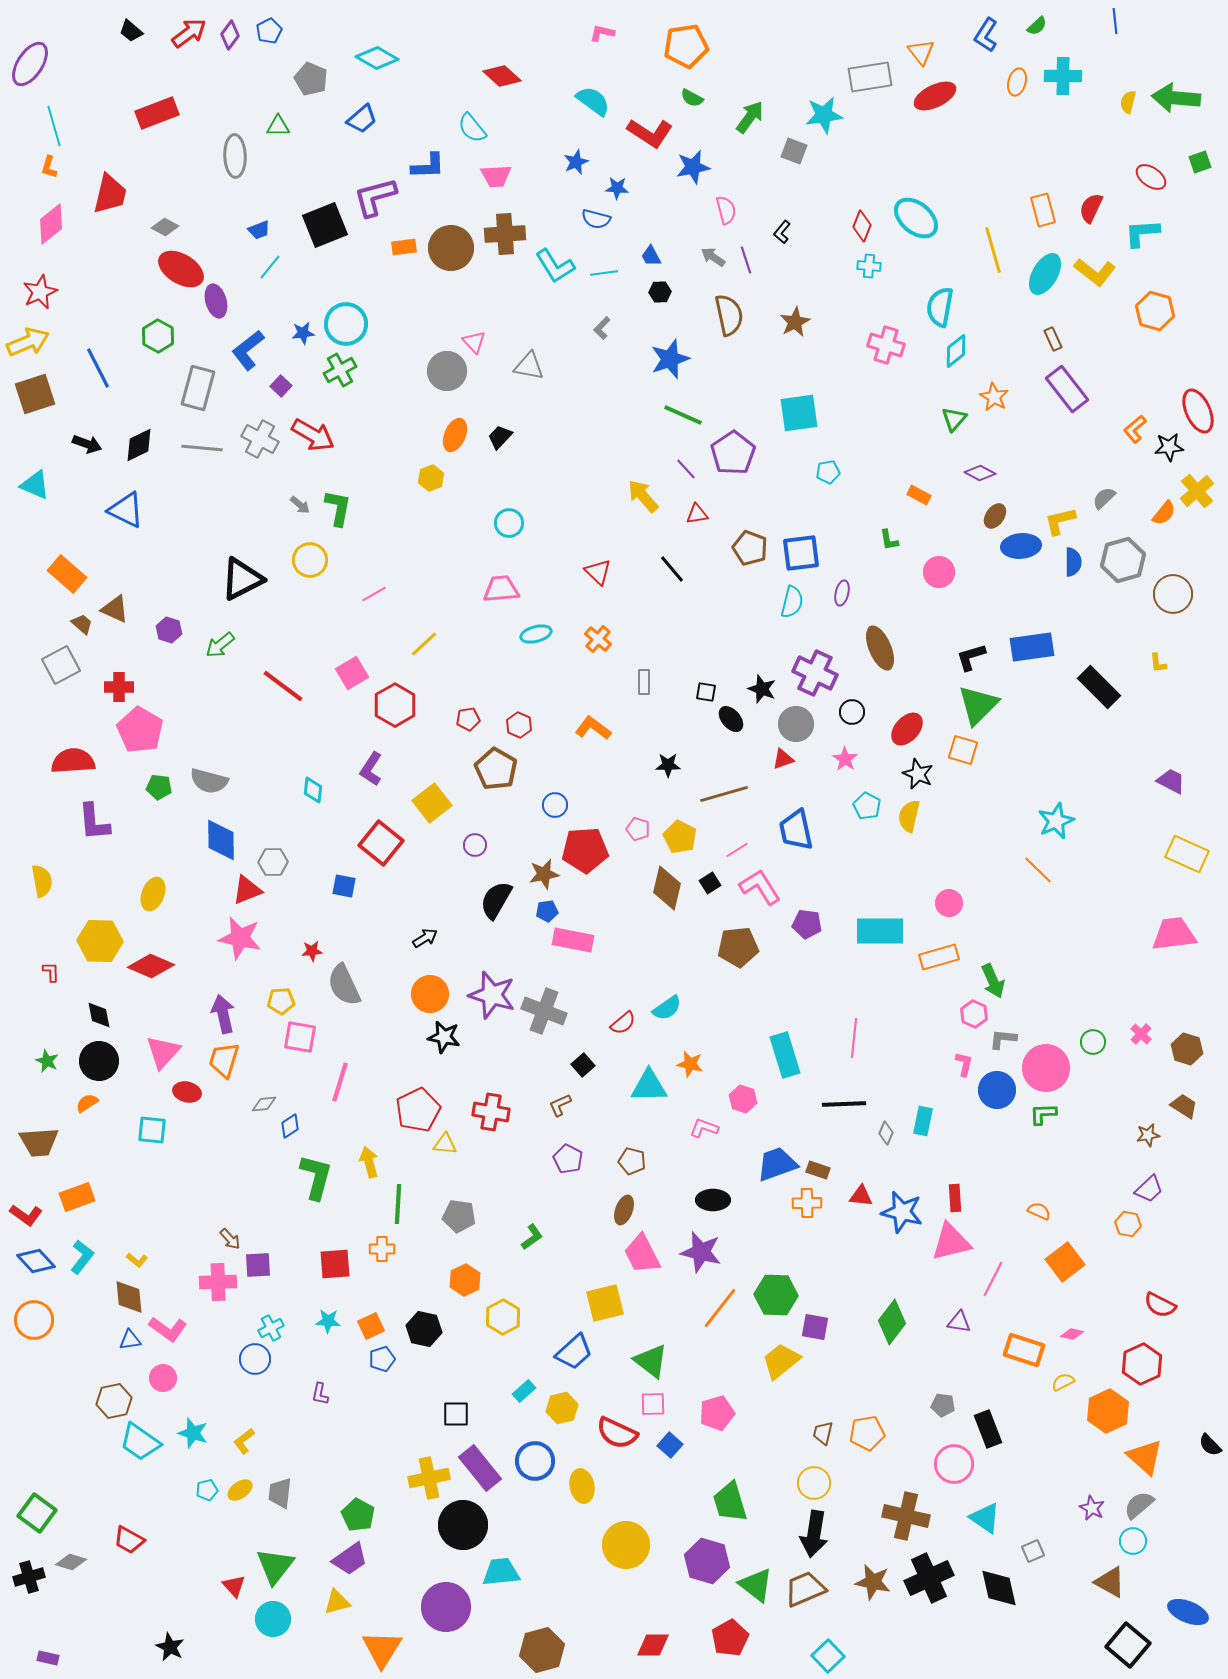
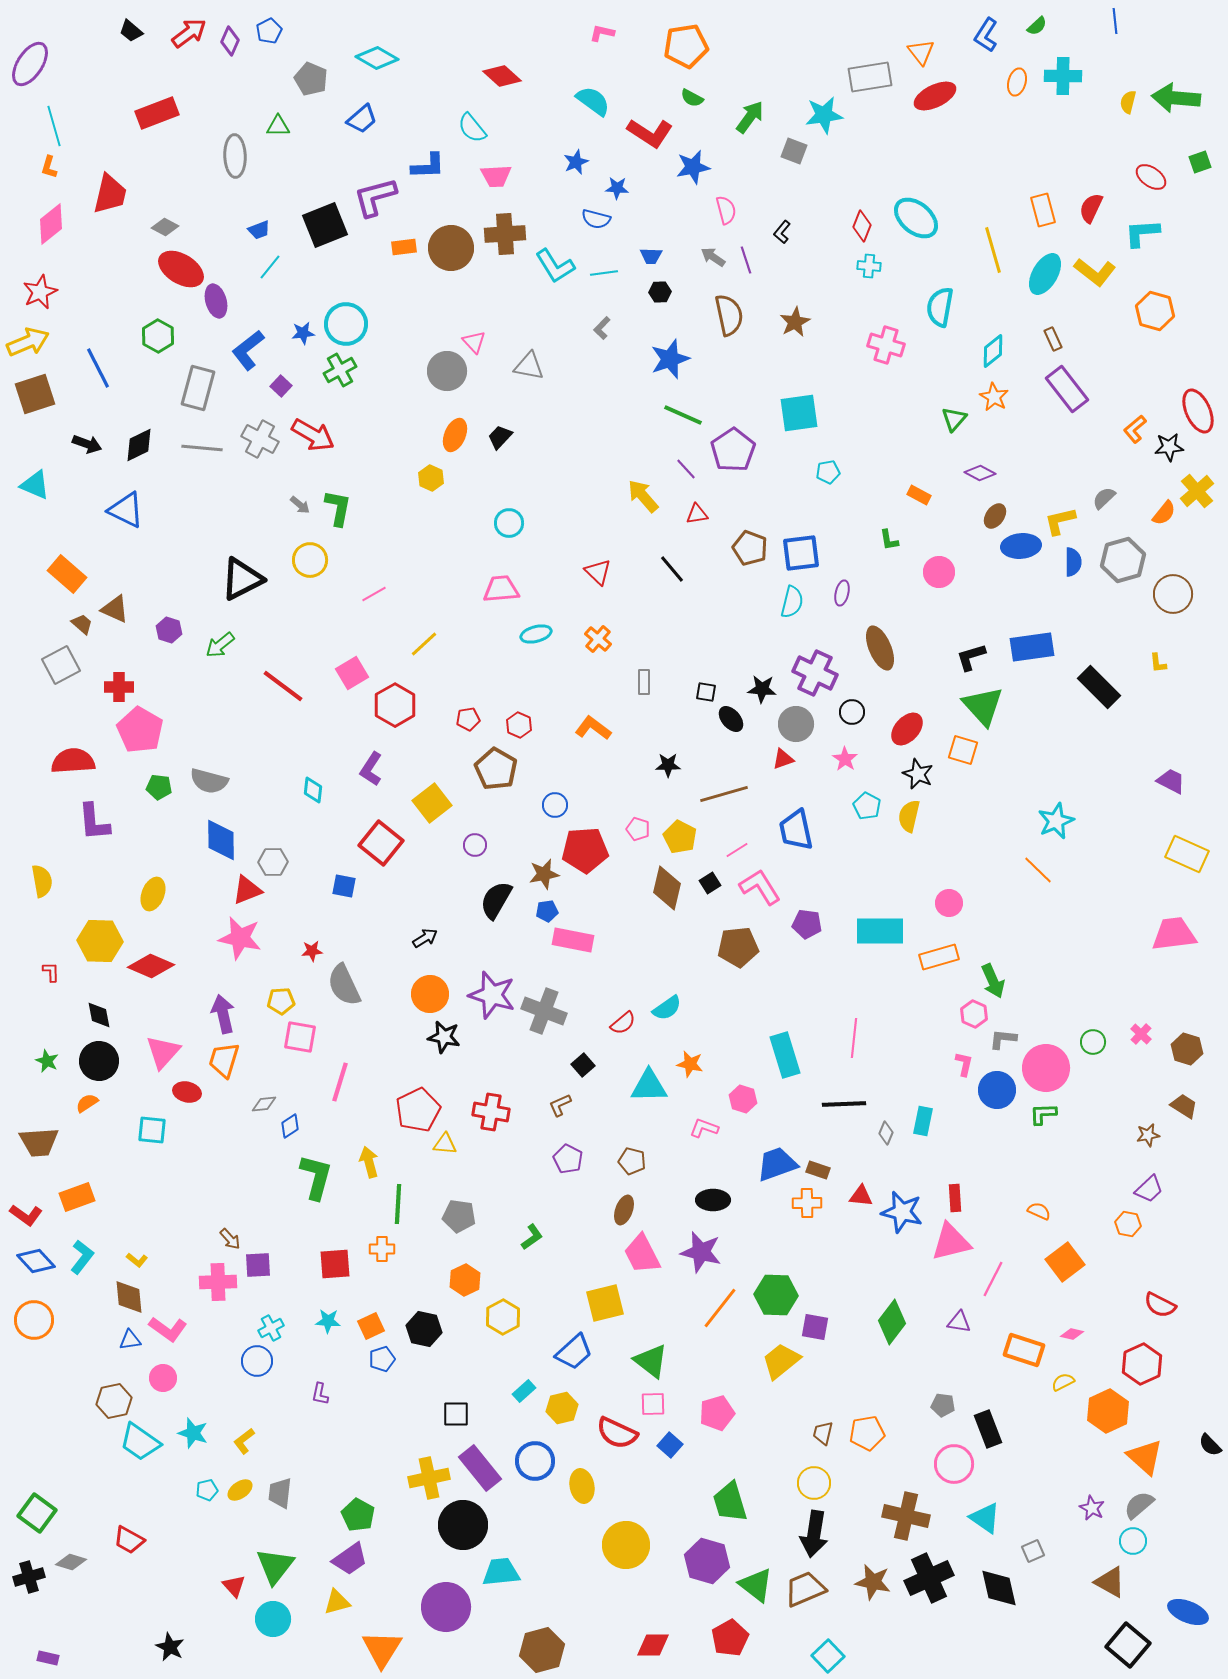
purple diamond at (230, 35): moved 6 px down; rotated 12 degrees counterclockwise
blue trapezoid at (651, 256): rotated 60 degrees counterclockwise
cyan diamond at (956, 351): moved 37 px right
purple pentagon at (733, 453): moved 3 px up
yellow hexagon at (431, 478): rotated 15 degrees counterclockwise
black star at (762, 689): rotated 16 degrees counterclockwise
green triangle at (978, 705): moved 5 px right, 1 px down; rotated 27 degrees counterclockwise
blue circle at (255, 1359): moved 2 px right, 2 px down
